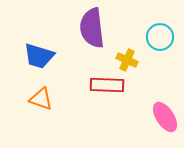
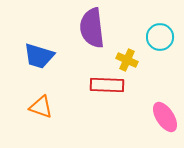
orange triangle: moved 8 px down
